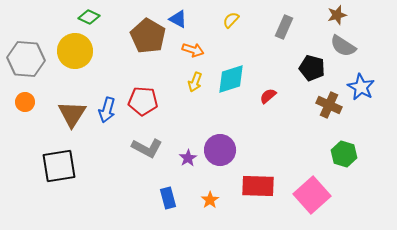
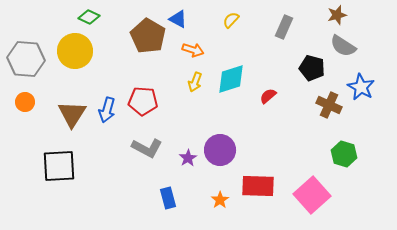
black square: rotated 6 degrees clockwise
orange star: moved 10 px right
